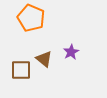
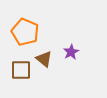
orange pentagon: moved 6 px left, 14 px down
